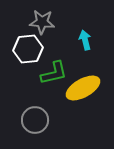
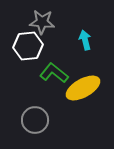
white hexagon: moved 3 px up
green L-shape: rotated 128 degrees counterclockwise
